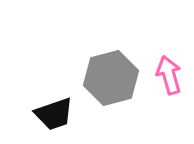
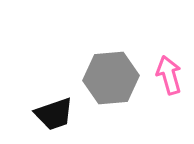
gray hexagon: rotated 10 degrees clockwise
